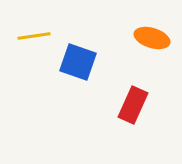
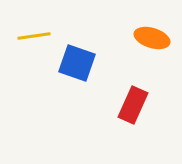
blue square: moved 1 px left, 1 px down
